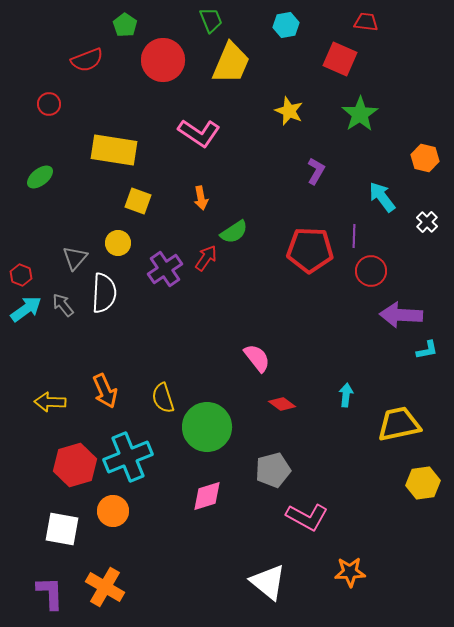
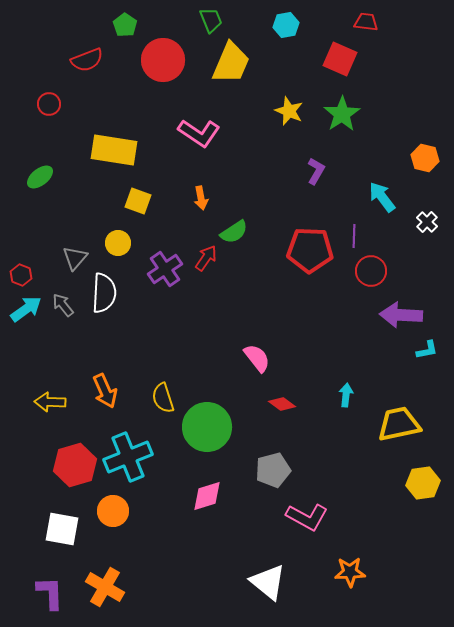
green star at (360, 114): moved 18 px left
